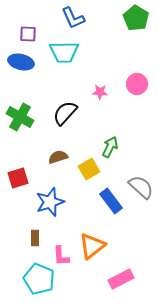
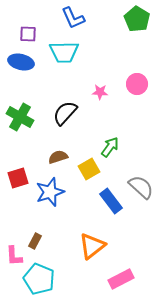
green pentagon: moved 1 px right, 1 px down
green arrow: rotated 10 degrees clockwise
blue star: moved 10 px up
brown rectangle: moved 3 px down; rotated 28 degrees clockwise
pink L-shape: moved 47 px left
